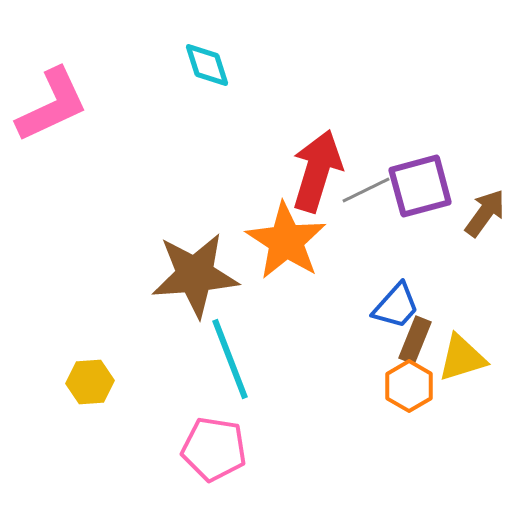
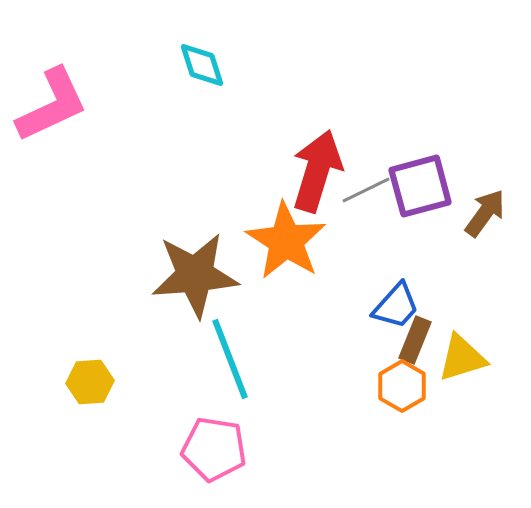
cyan diamond: moved 5 px left
orange hexagon: moved 7 px left
